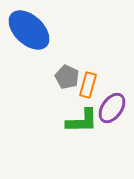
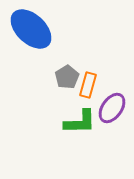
blue ellipse: moved 2 px right, 1 px up
gray pentagon: rotated 15 degrees clockwise
green L-shape: moved 2 px left, 1 px down
